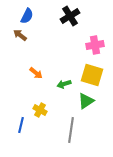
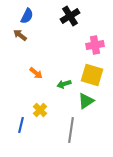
yellow cross: rotated 16 degrees clockwise
